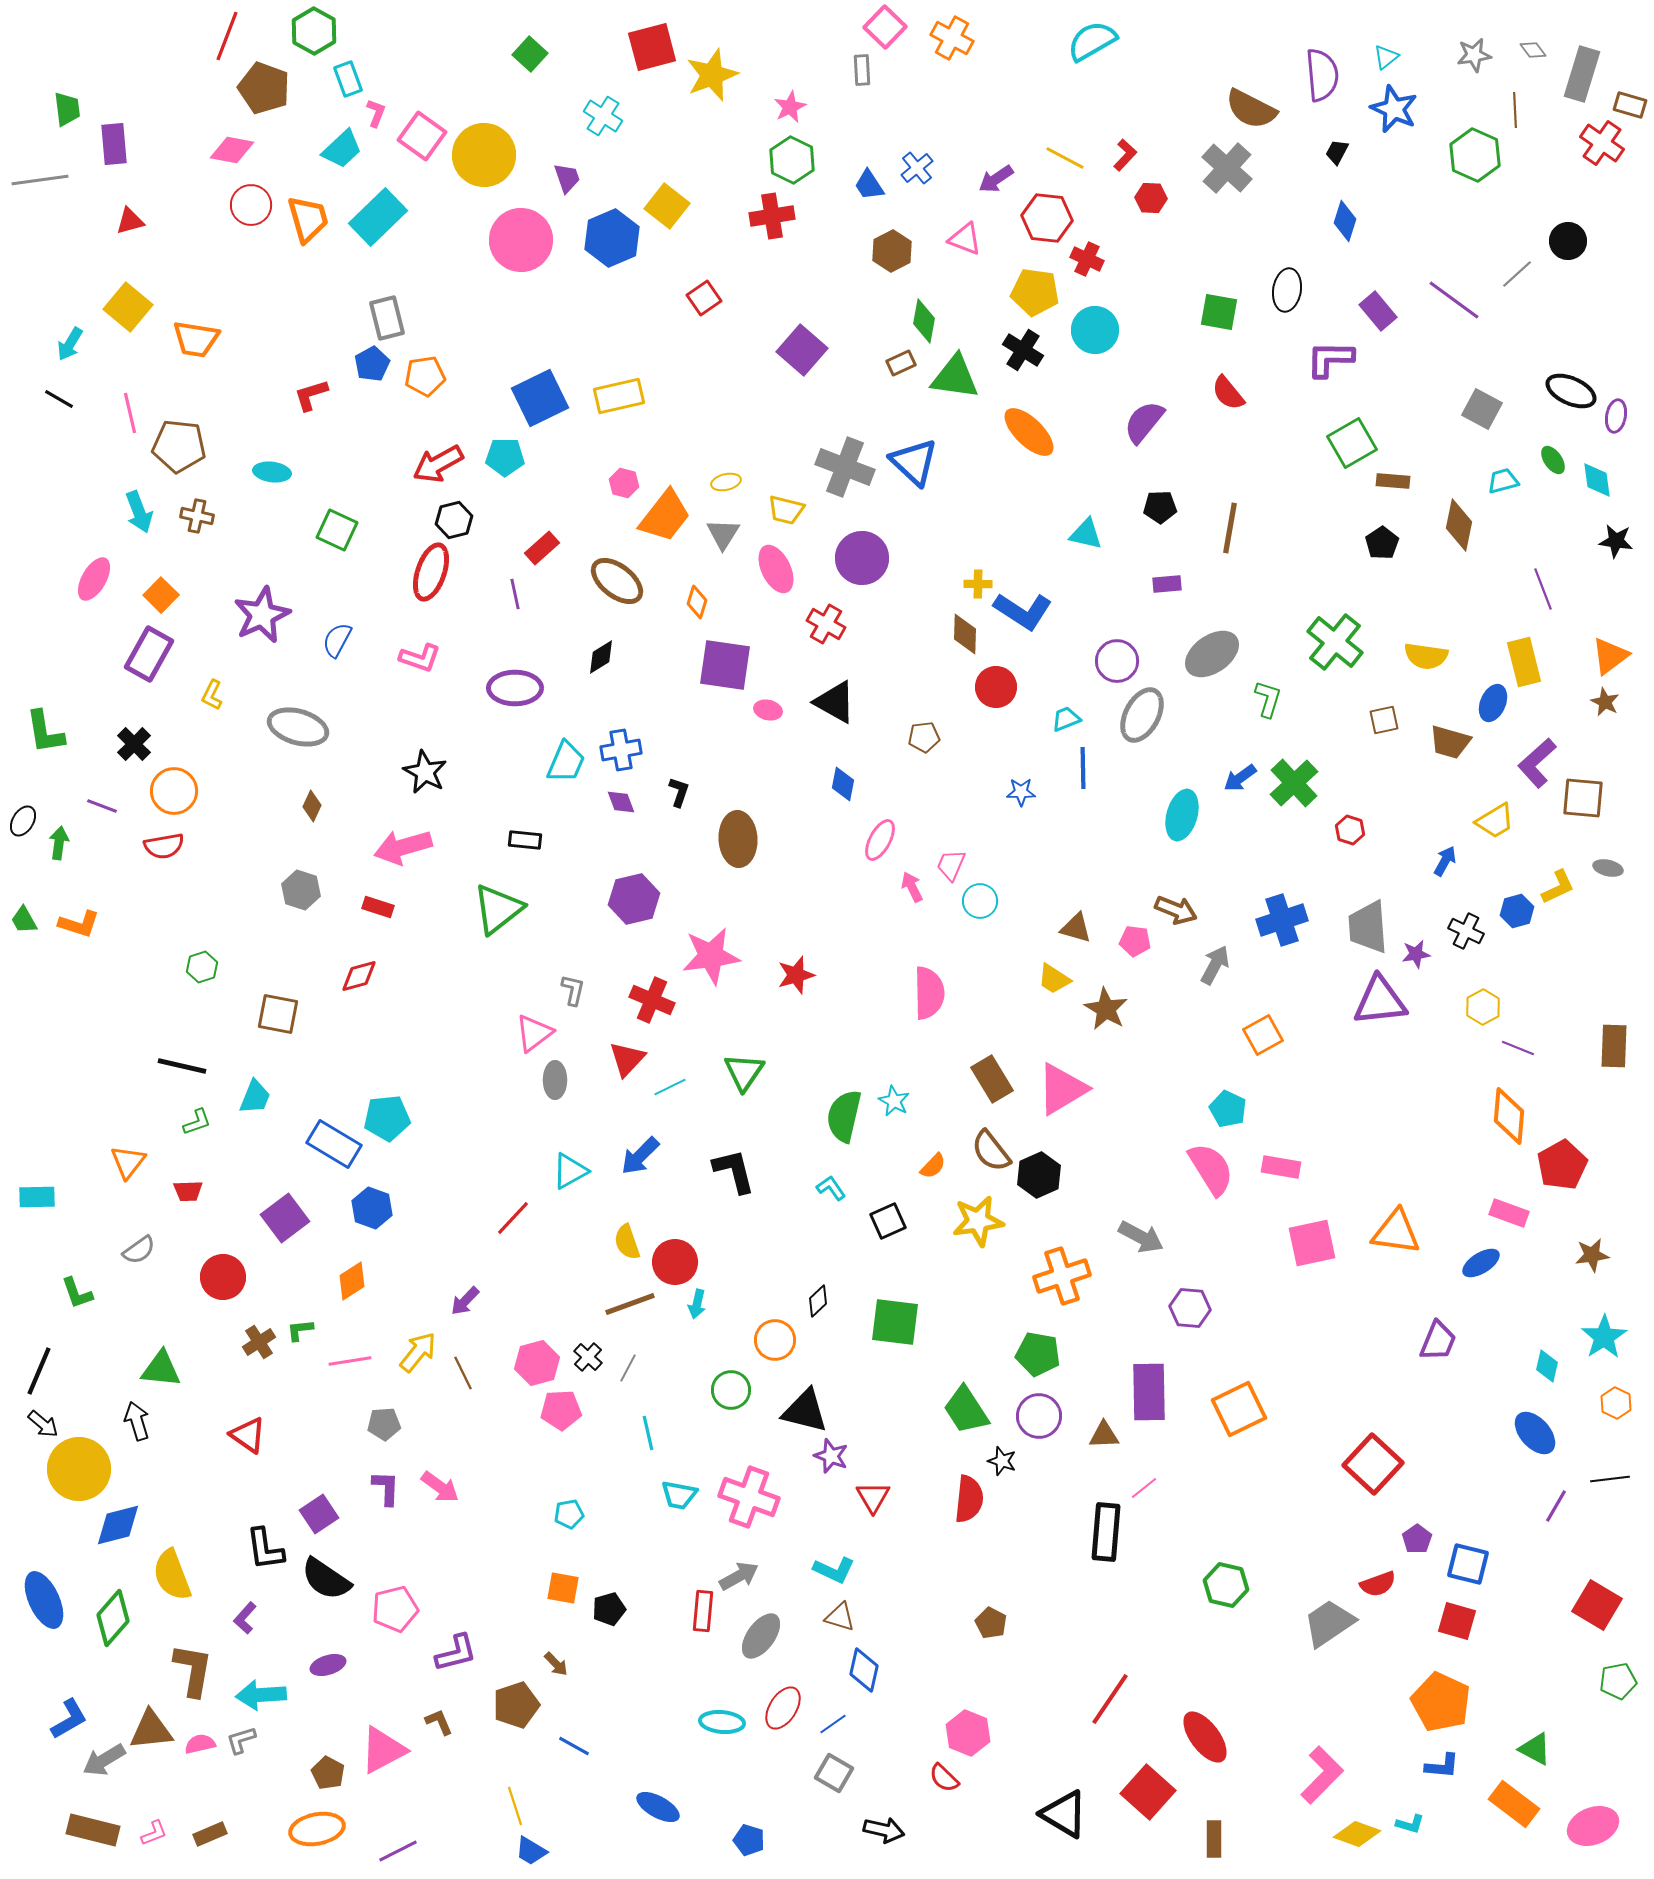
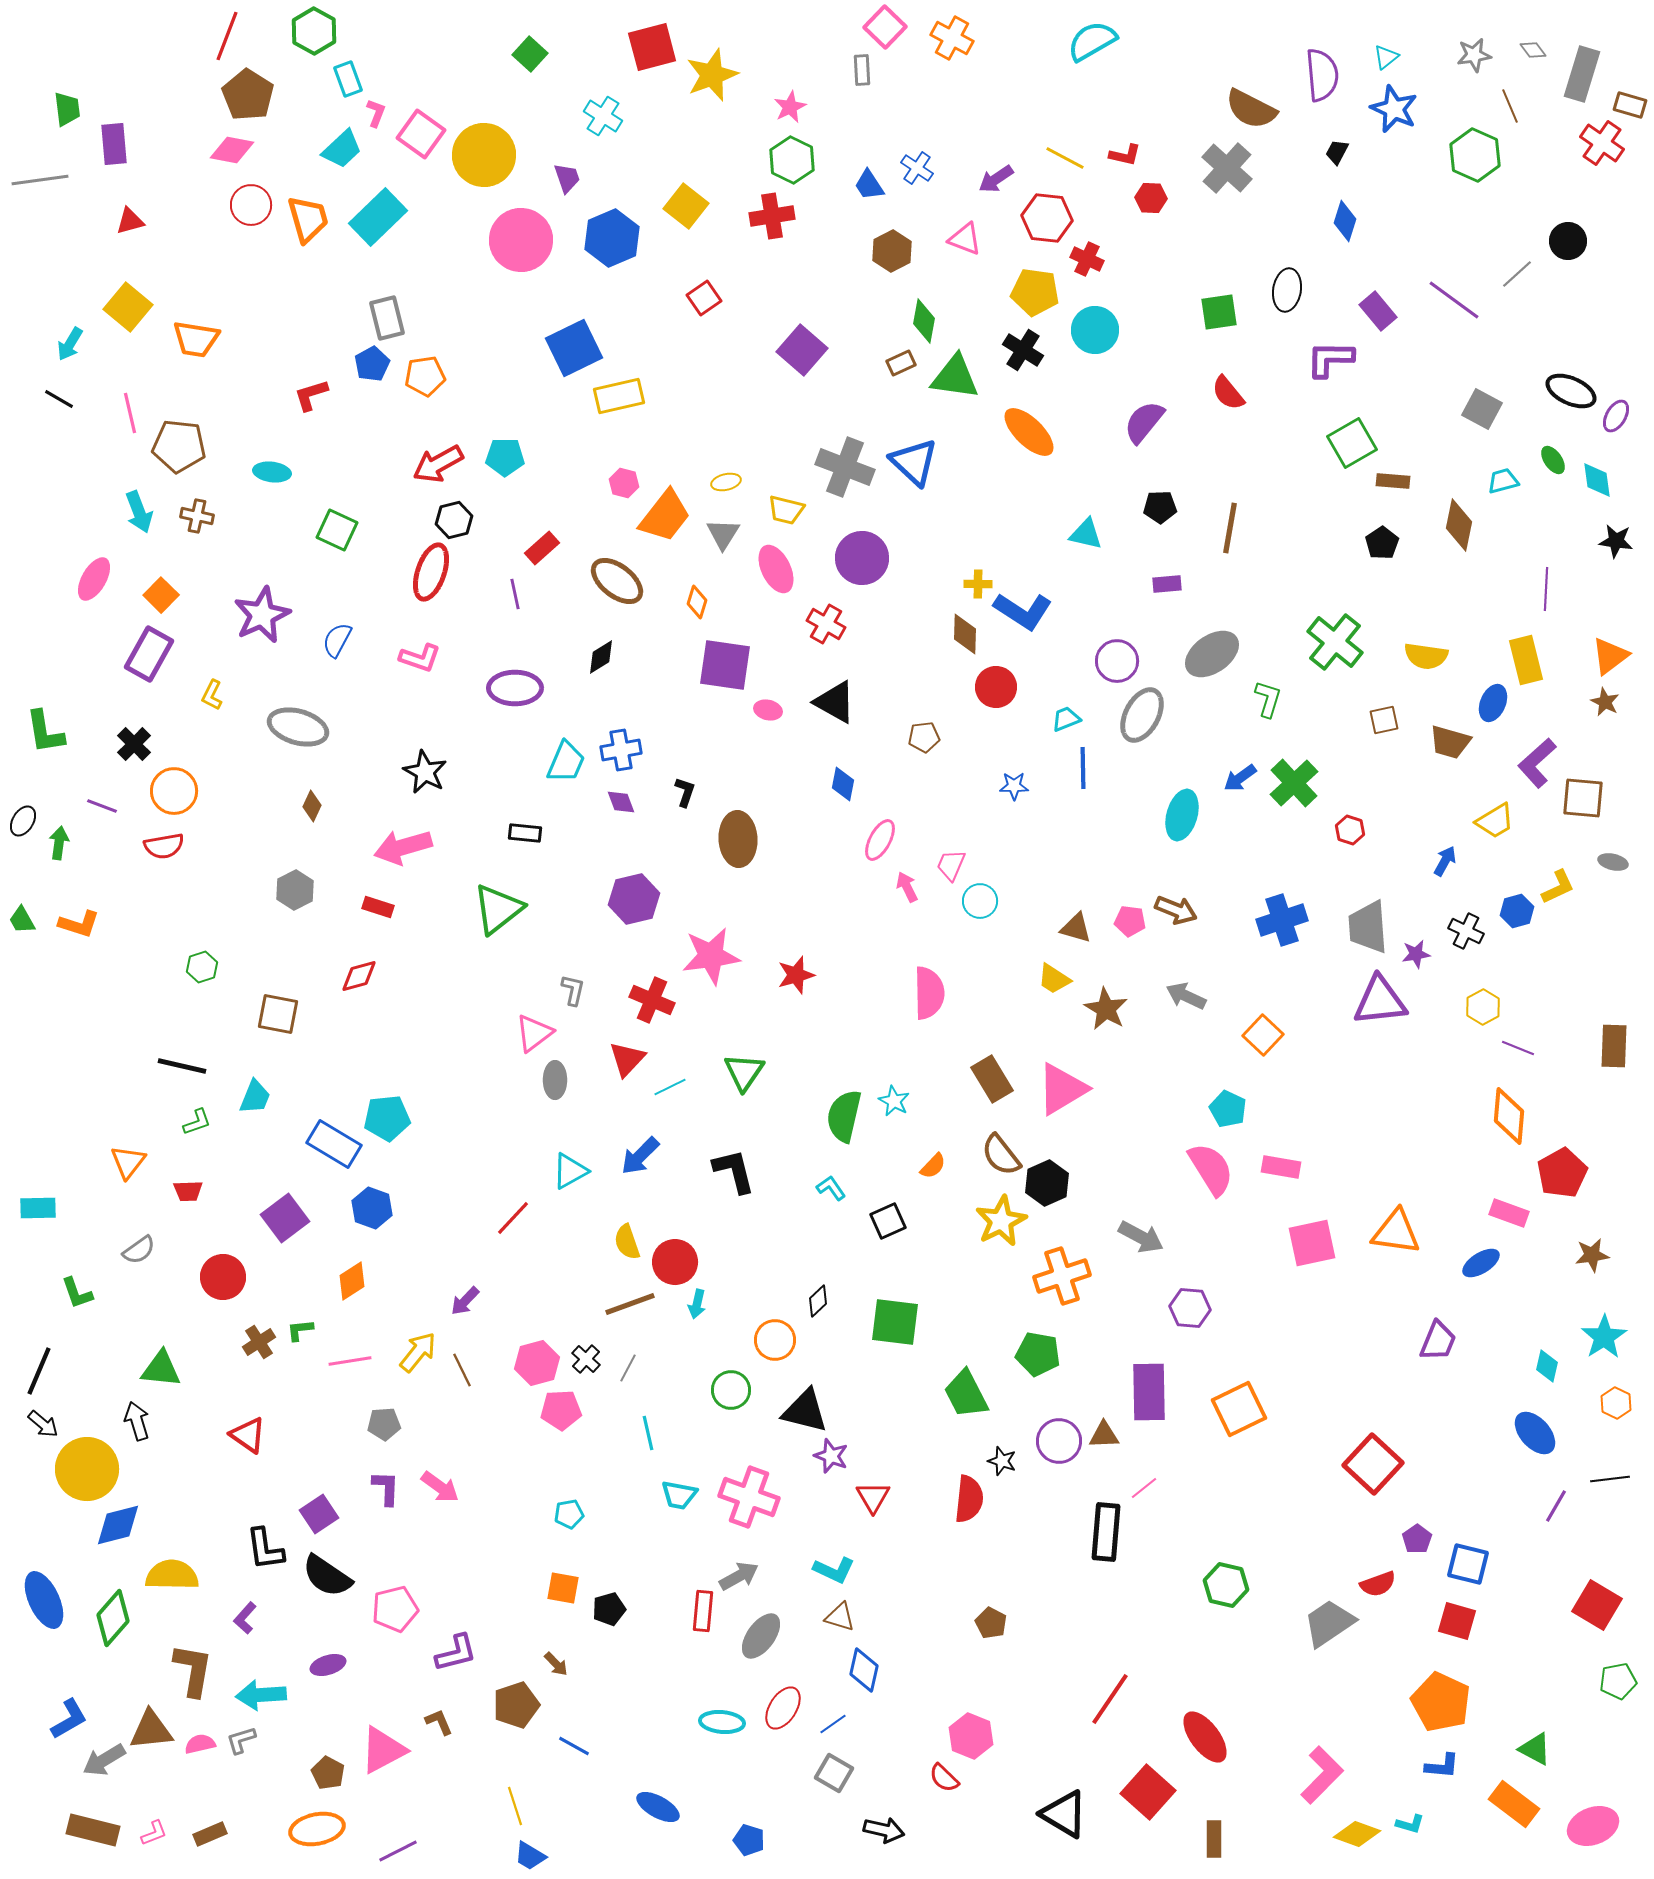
brown pentagon at (264, 88): moved 16 px left, 7 px down; rotated 12 degrees clockwise
brown line at (1515, 110): moved 5 px left, 4 px up; rotated 20 degrees counterclockwise
pink square at (422, 136): moved 1 px left, 2 px up
red L-shape at (1125, 155): rotated 60 degrees clockwise
blue cross at (917, 168): rotated 16 degrees counterclockwise
yellow square at (667, 206): moved 19 px right
green square at (1219, 312): rotated 18 degrees counterclockwise
blue square at (540, 398): moved 34 px right, 50 px up
purple ellipse at (1616, 416): rotated 20 degrees clockwise
purple line at (1543, 589): moved 3 px right; rotated 24 degrees clockwise
yellow rectangle at (1524, 662): moved 2 px right, 2 px up
black L-shape at (679, 792): moved 6 px right
blue star at (1021, 792): moved 7 px left, 6 px up
black rectangle at (525, 840): moved 7 px up
gray ellipse at (1608, 868): moved 5 px right, 6 px up
pink arrow at (912, 887): moved 5 px left
gray hexagon at (301, 890): moved 6 px left; rotated 15 degrees clockwise
green trapezoid at (24, 920): moved 2 px left
pink pentagon at (1135, 941): moved 5 px left, 20 px up
gray arrow at (1215, 965): moved 29 px left, 31 px down; rotated 93 degrees counterclockwise
orange square at (1263, 1035): rotated 18 degrees counterclockwise
brown semicircle at (991, 1151): moved 10 px right, 4 px down
red pentagon at (1562, 1165): moved 8 px down
black hexagon at (1039, 1175): moved 8 px right, 8 px down
cyan rectangle at (37, 1197): moved 1 px right, 11 px down
yellow star at (978, 1221): moved 23 px right; rotated 18 degrees counterclockwise
black cross at (588, 1357): moved 2 px left, 2 px down
brown line at (463, 1373): moved 1 px left, 3 px up
green trapezoid at (966, 1410): moved 16 px up; rotated 6 degrees clockwise
purple circle at (1039, 1416): moved 20 px right, 25 px down
yellow circle at (79, 1469): moved 8 px right
yellow semicircle at (172, 1575): rotated 112 degrees clockwise
black semicircle at (326, 1579): moved 1 px right, 3 px up
pink hexagon at (968, 1733): moved 3 px right, 3 px down
blue trapezoid at (531, 1851): moved 1 px left, 5 px down
